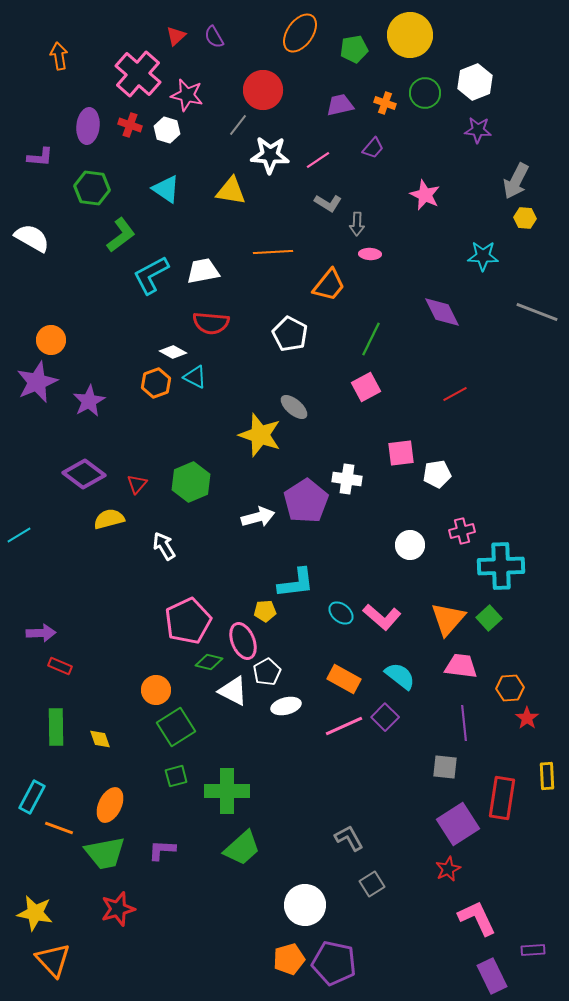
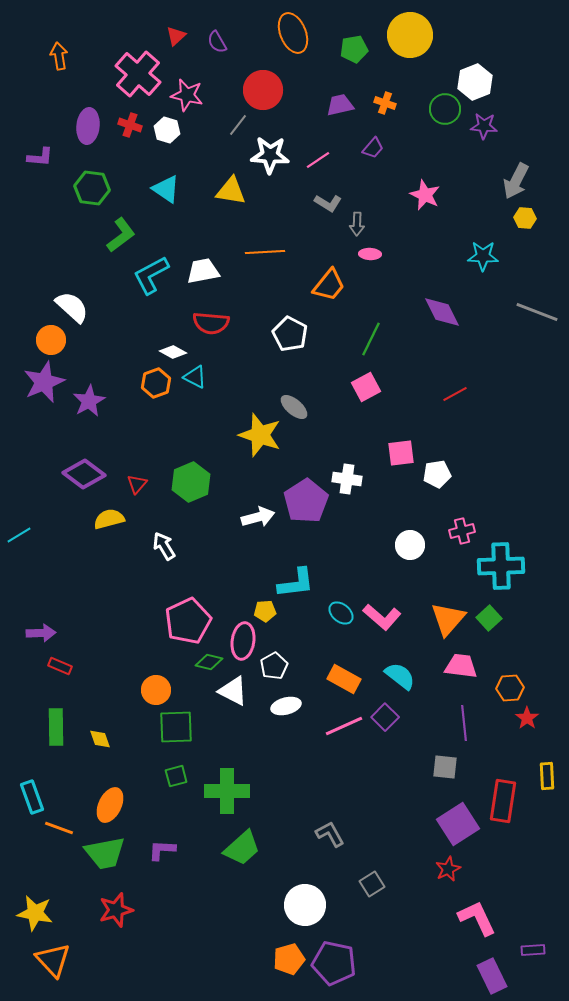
orange ellipse at (300, 33): moved 7 px left; rotated 57 degrees counterclockwise
purple semicircle at (214, 37): moved 3 px right, 5 px down
green circle at (425, 93): moved 20 px right, 16 px down
purple star at (478, 130): moved 6 px right, 4 px up
white semicircle at (32, 238): moved 40 px right, 69 px down; rotated 12 degrees clockwise
orange line at (273, 252): moved 8 px left
purple star at (37, 382): moved 7 px right
pink ellipse at (243, 641): rotated 30 degrees clockwise
white pentagon at (267, 672): moved 7 px right, 6 px up
green square at (176, 727): rotated 30 degrees clockwise
cyan rectangle at (32, 797): rotated 48 degrees counterclockwise
red rectangle at (502, 798): moved 1 px right, 3 px down
gray L-shape at (349, 838): moved 19 px left, 4 px up
red star at (118, 909): moved 2 px left, 1 px down
